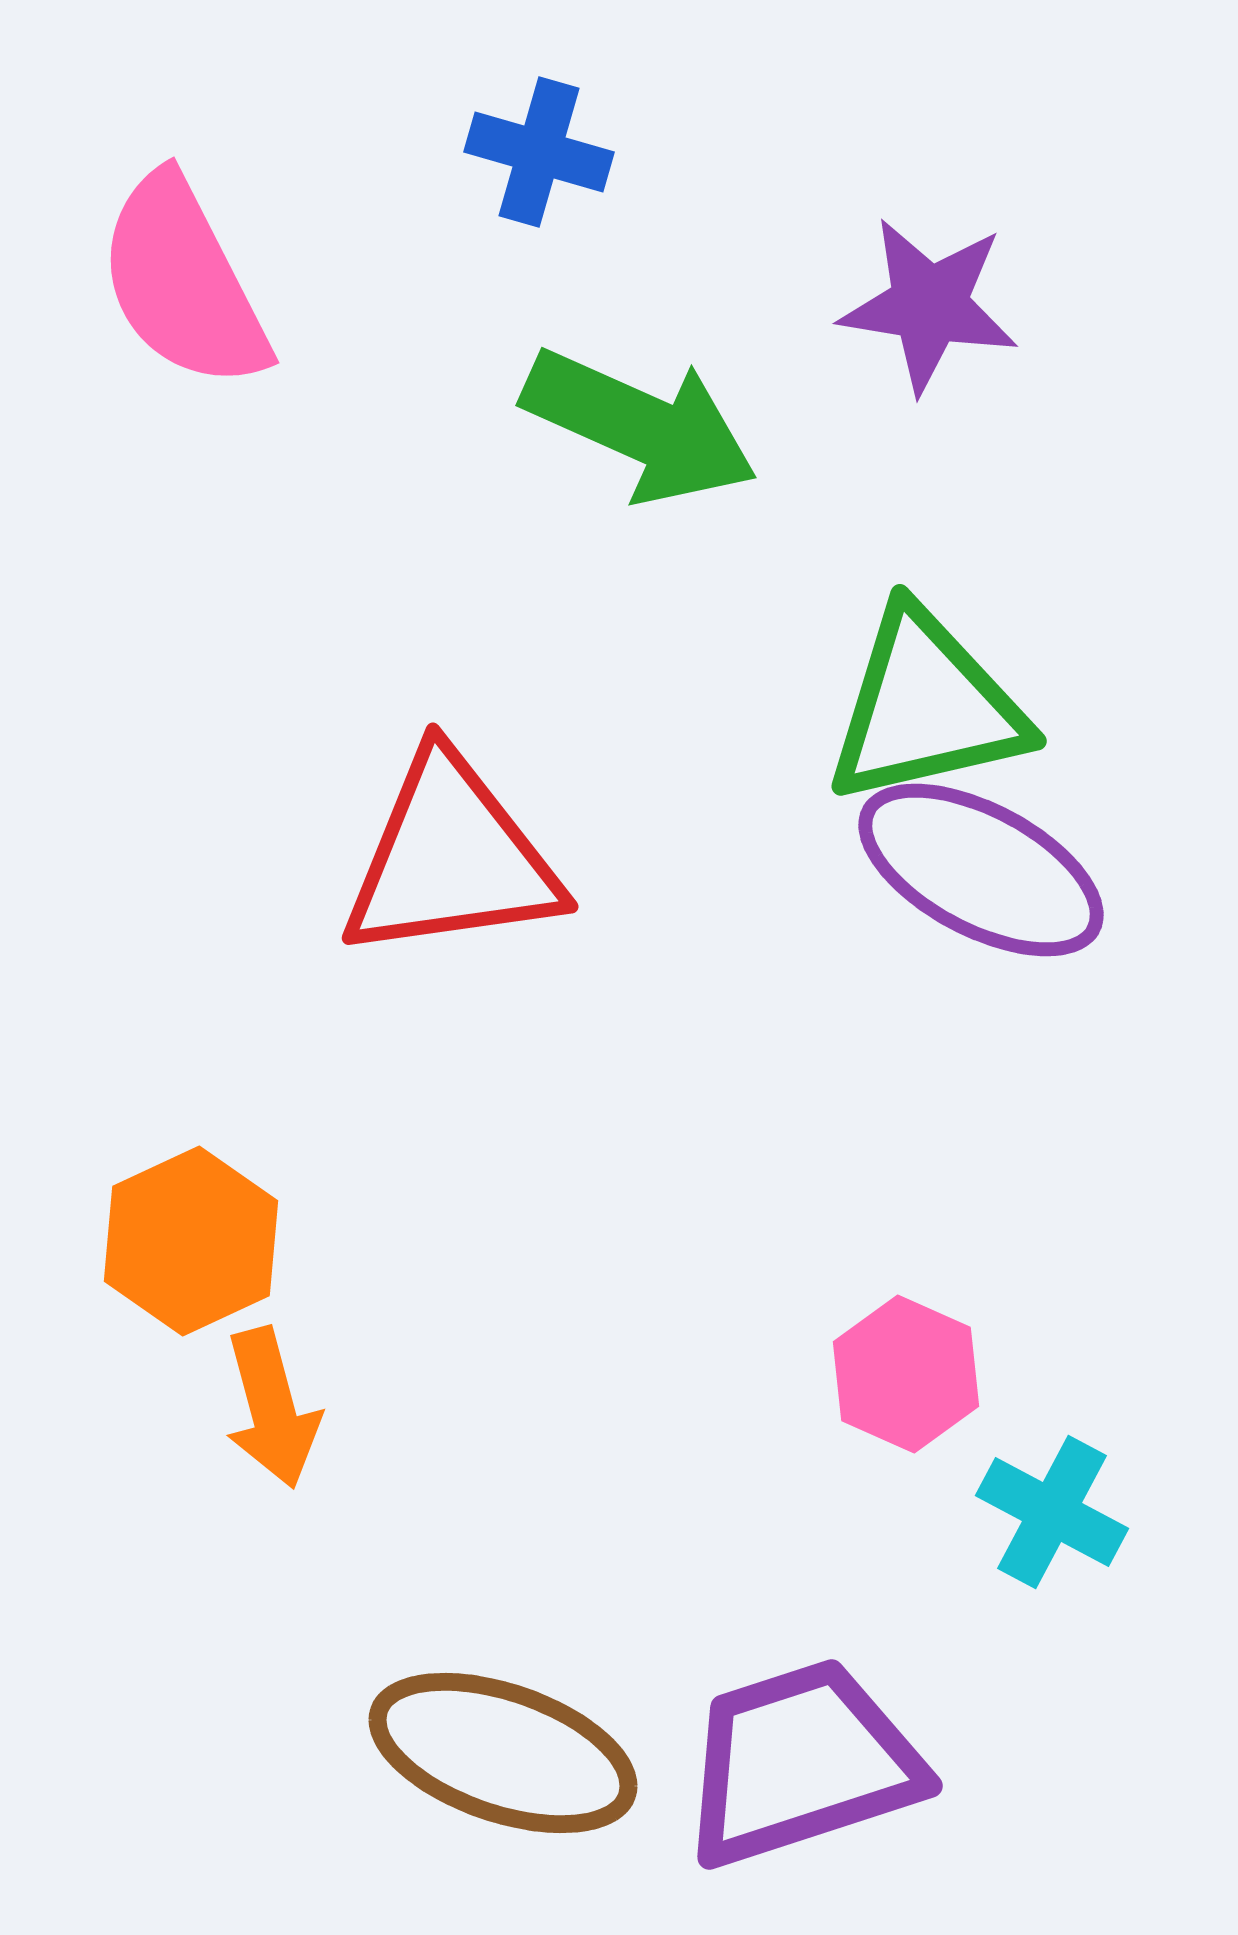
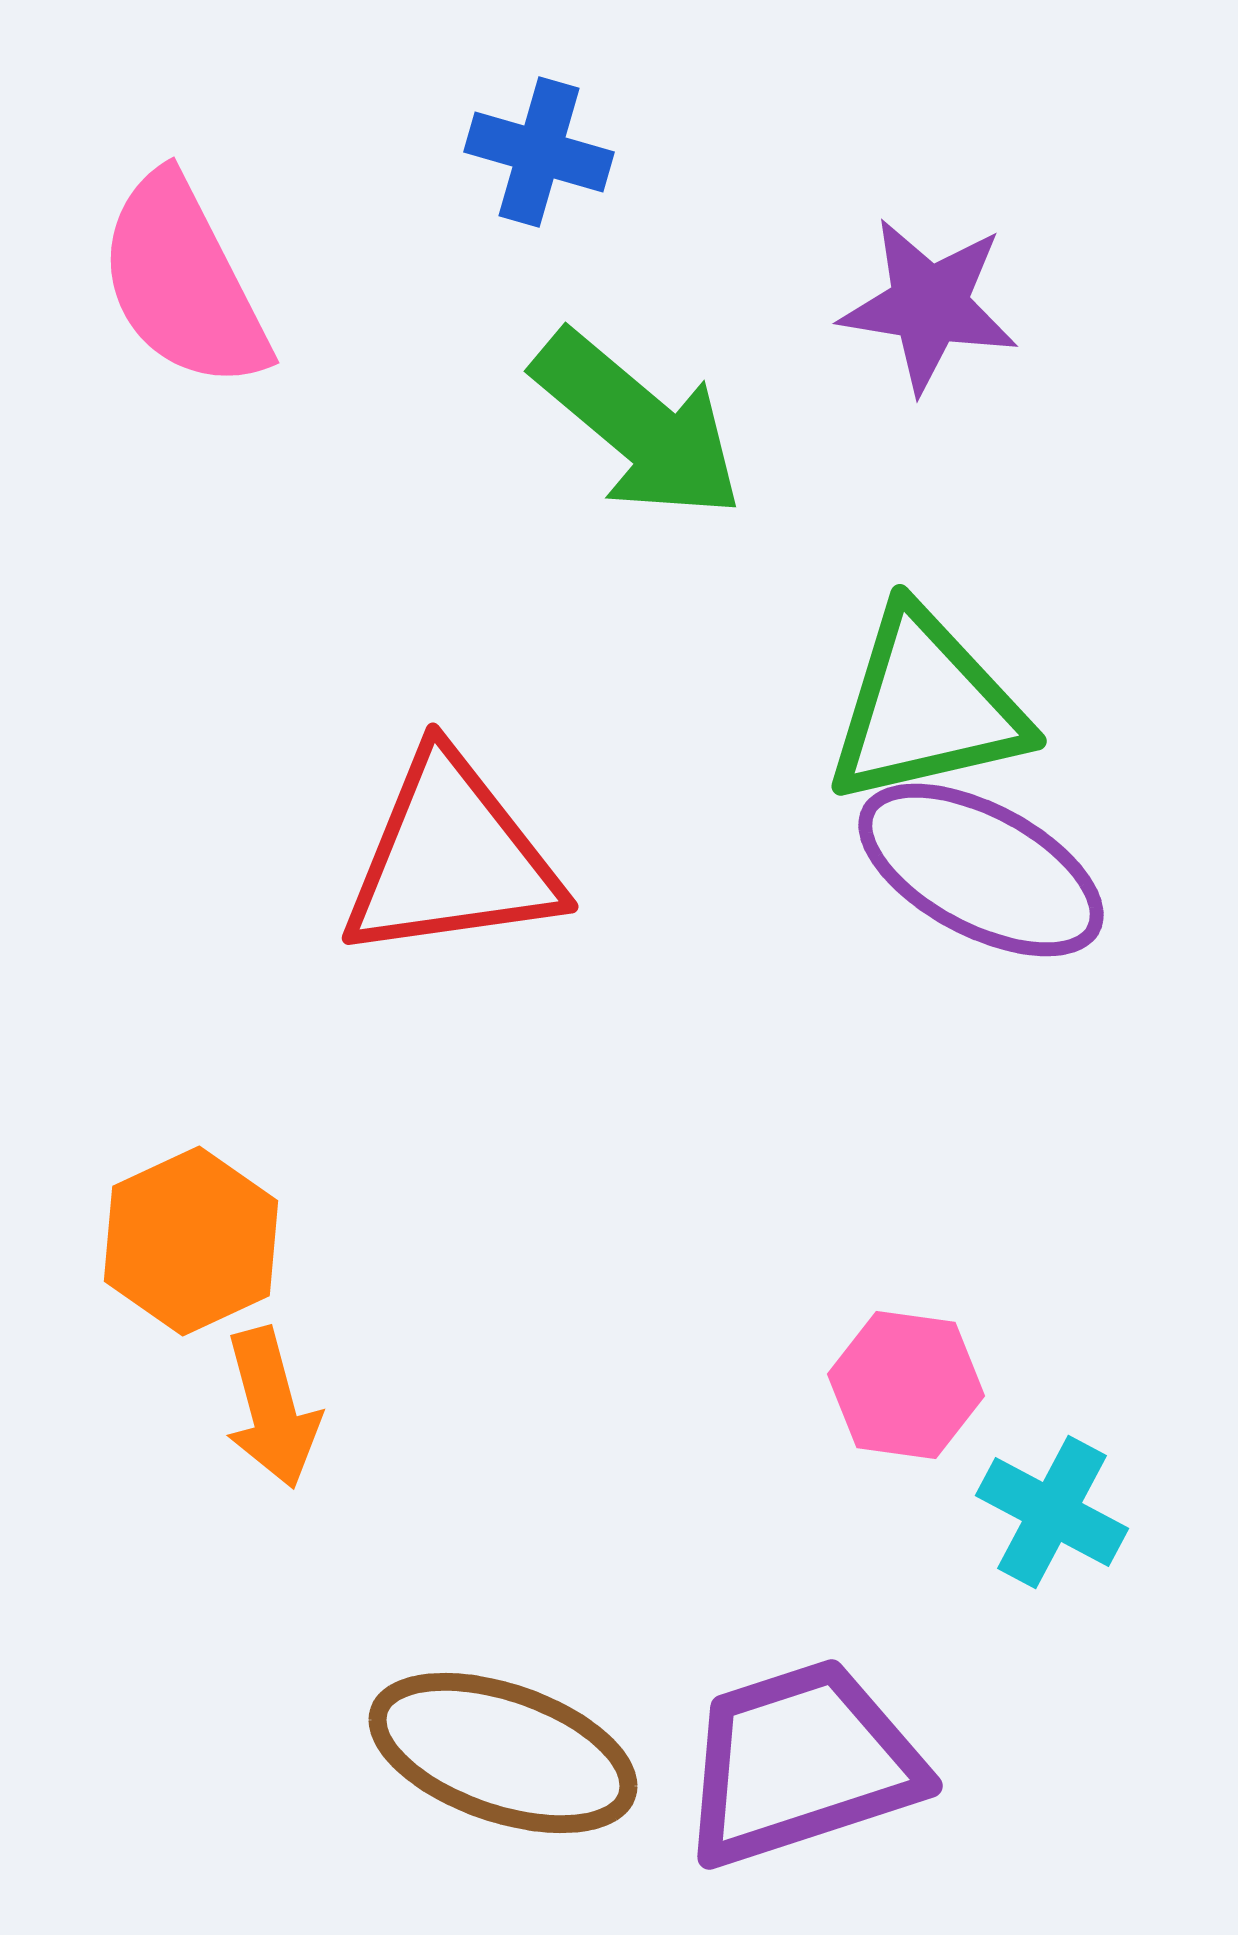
green arrow: moved 2 px left, 1 px up; rotated 16 degrees clockwise
pink hexagon: moved 11 px down; rotated 16 degrees counterclockwise
